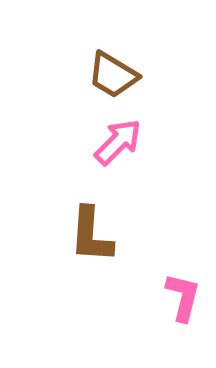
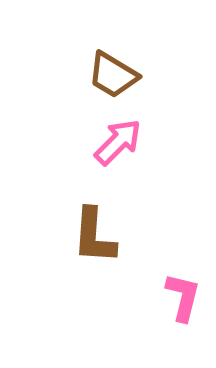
brown L-shape: moved 3 px right, 1 px down
